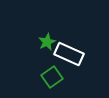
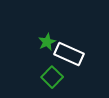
green square: rotated 10 degrees counterclockwise
